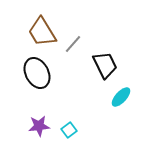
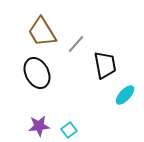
gray line: moved 3 px right
black trapezoid: rotated 16 degrees clockwise
cyan ellipse: moved 4 px right, 2 px up
